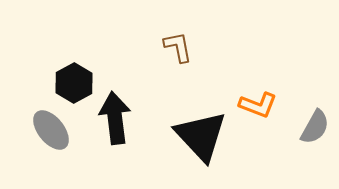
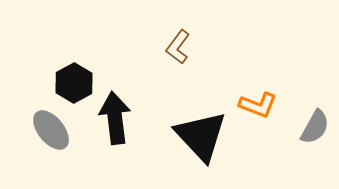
brown L-shape: rotated 132 degrees counterclockwise
